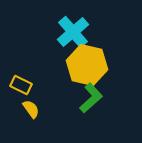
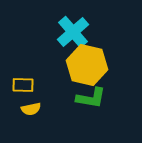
yellow rectangle: moved 2 px right; rotated 25 degrees counterclockwise
green L-shape: rotated 52 degrees clockwise
yellow semicircle: rotated 114 degrees clockwise
